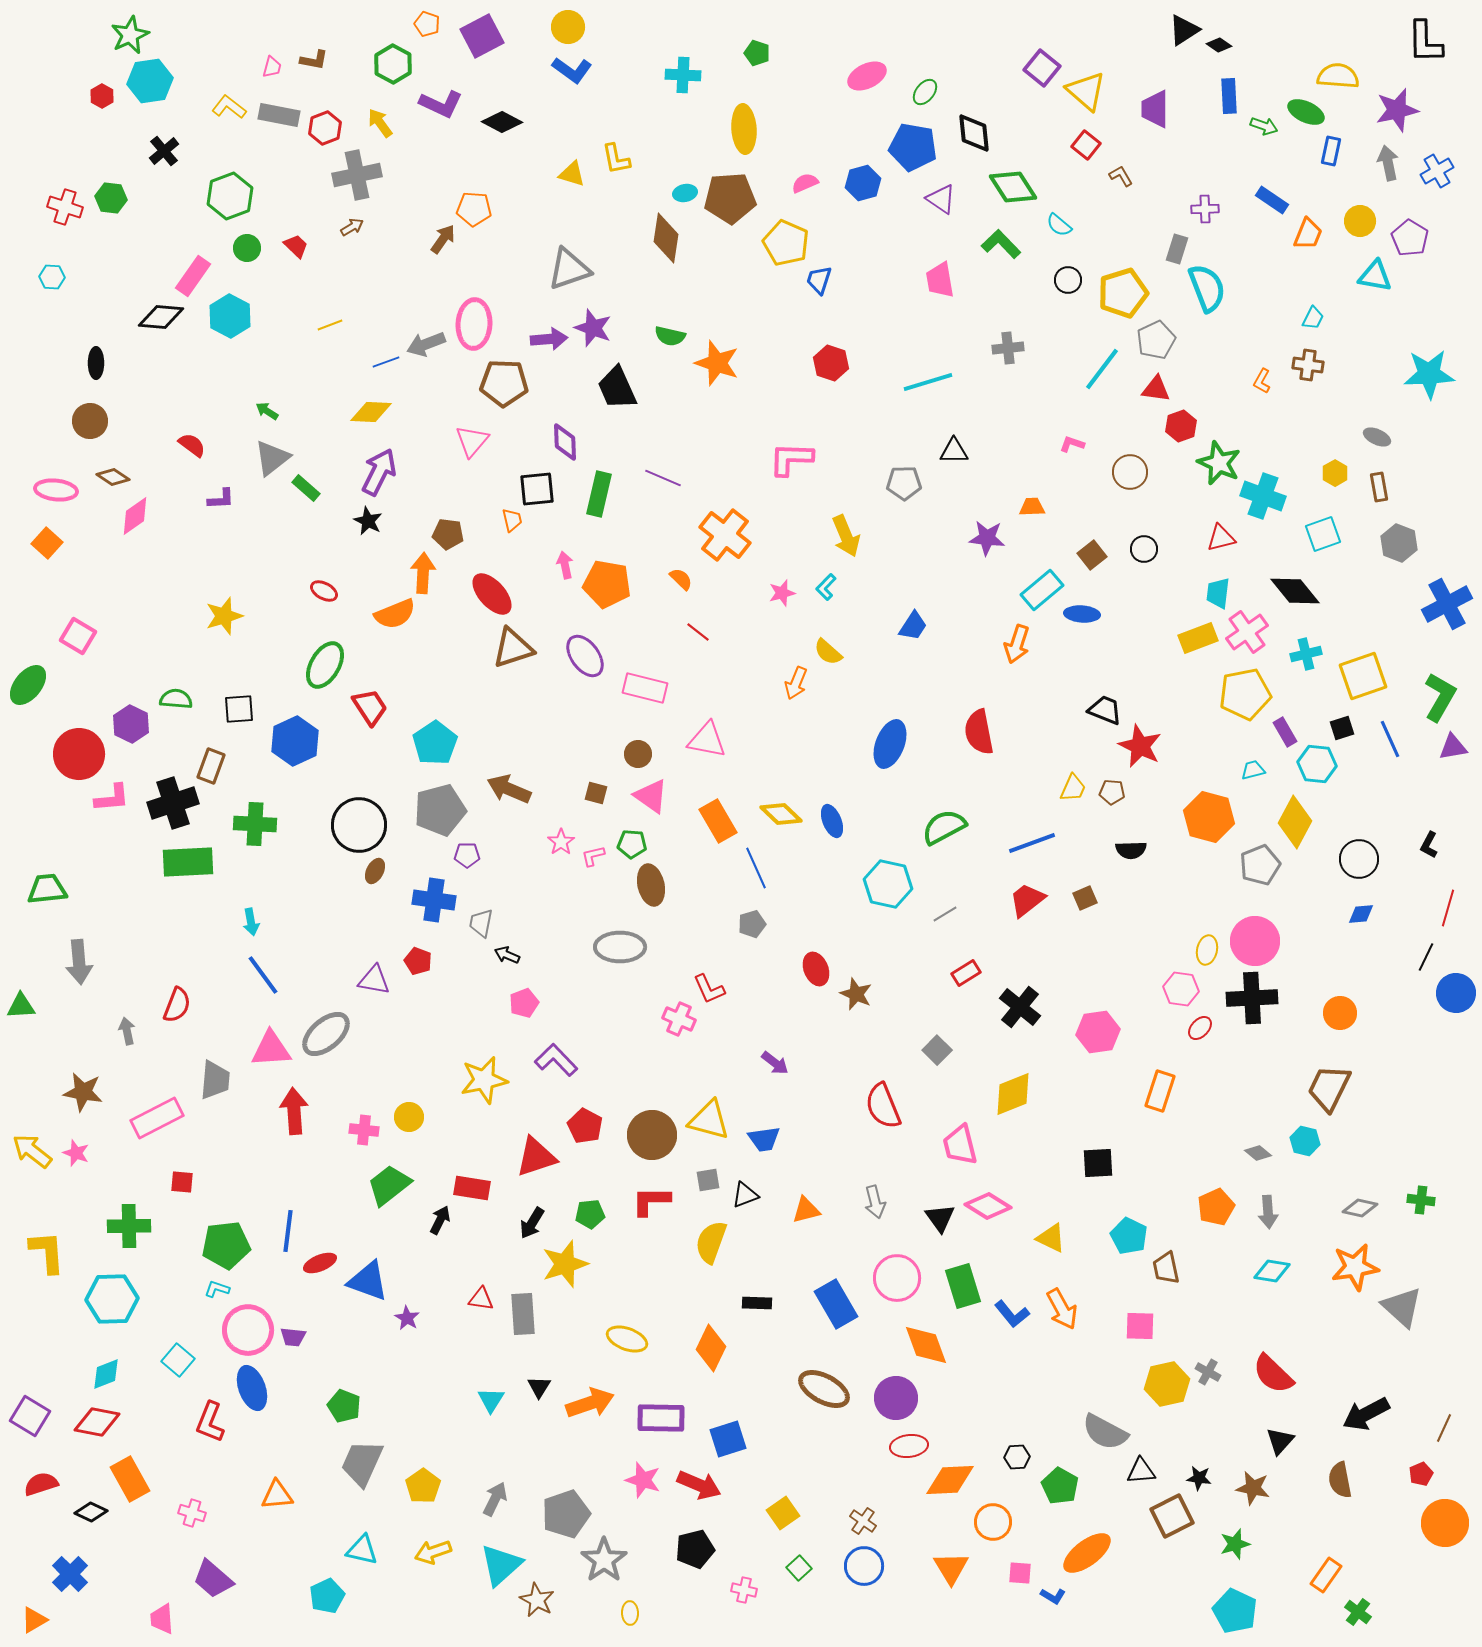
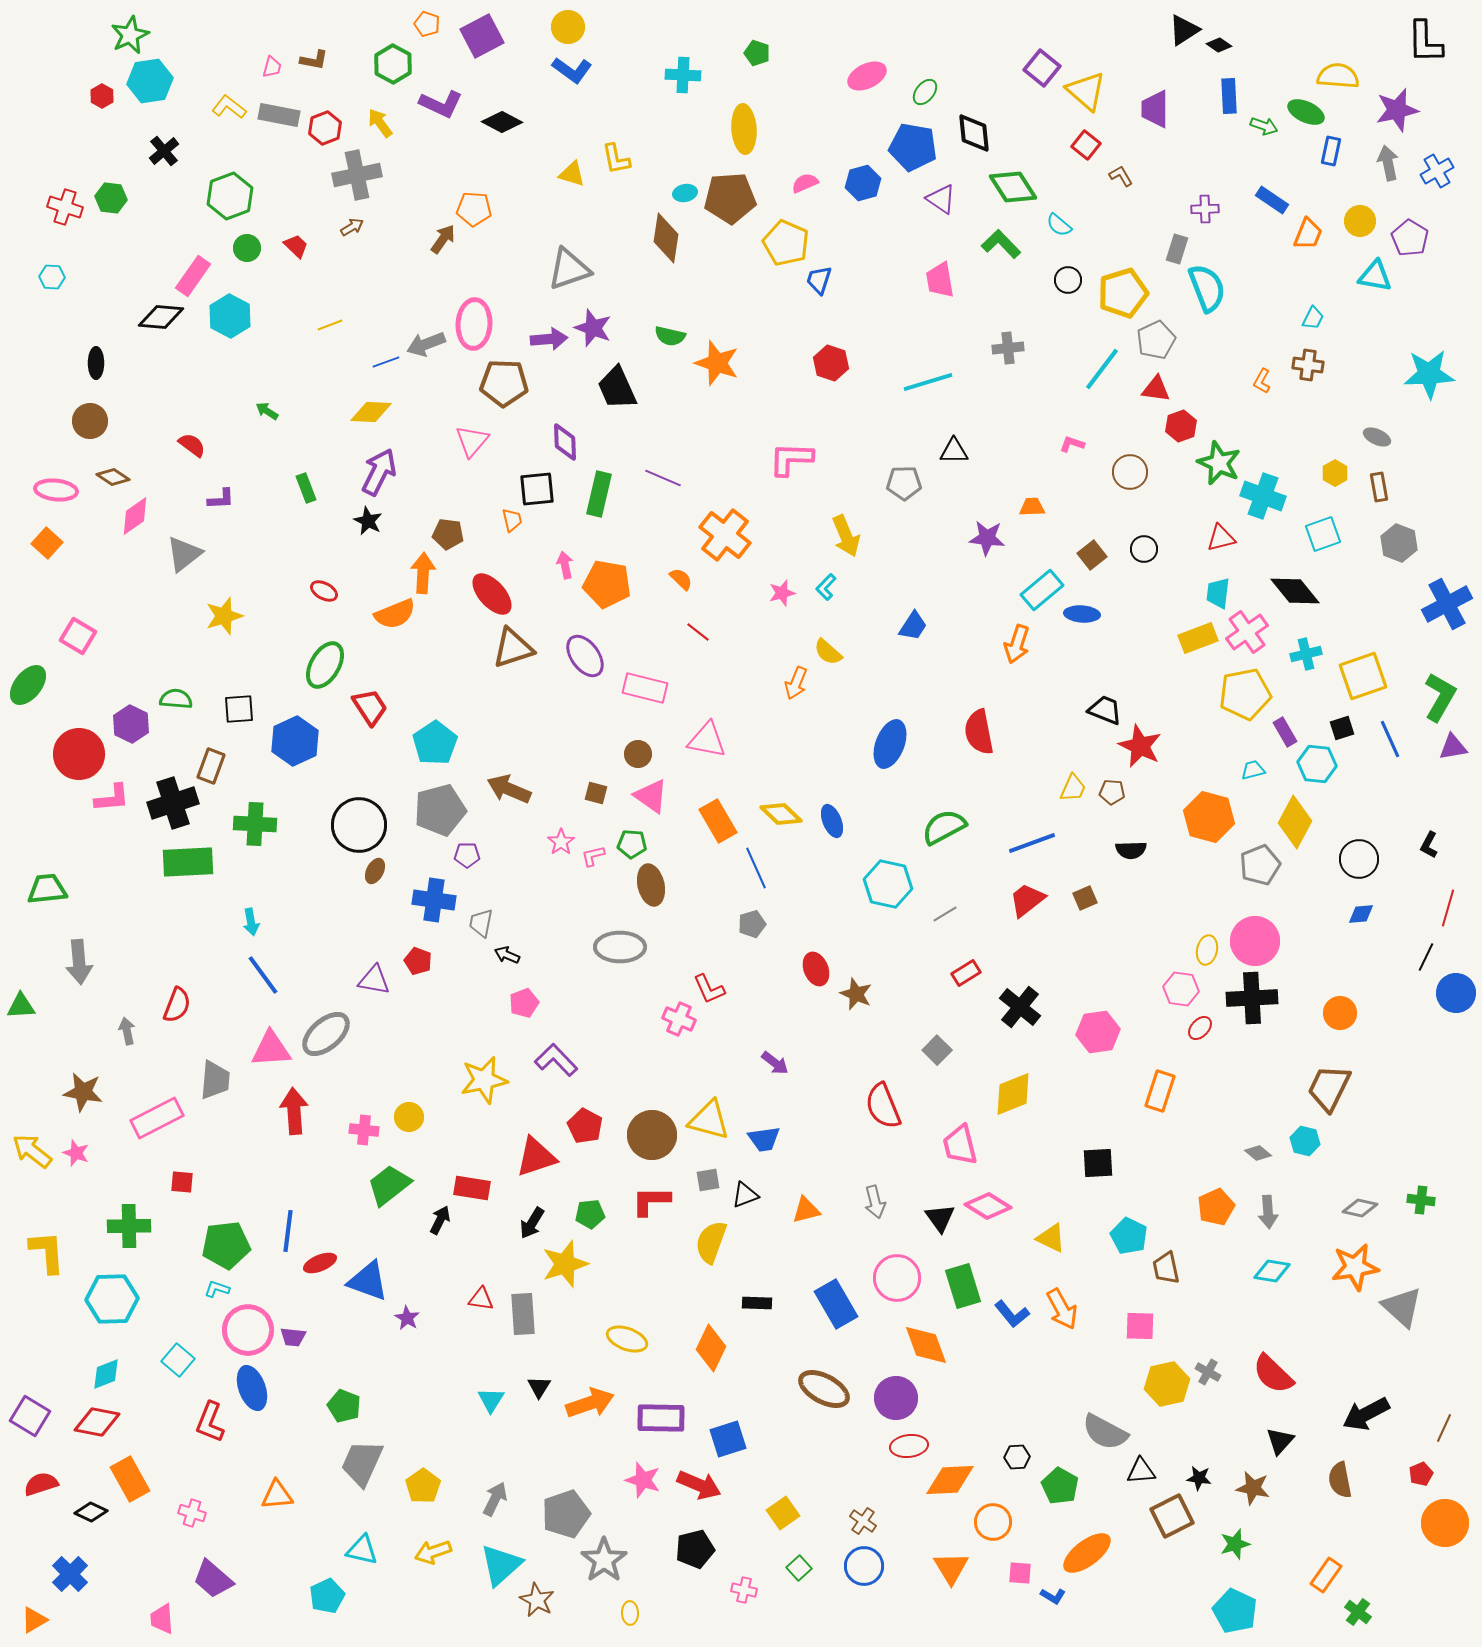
gray triangle at (272, 458): moved 88 px left, 96 px down
green rectangle at (306, 488): rotated 28 degrees clockwise
